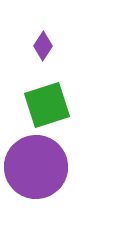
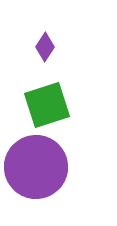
purple diamond: moved 2 px right, 1 px down
